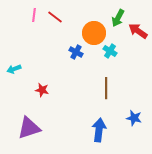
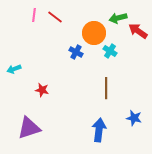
green arrow: rotated 48 degrees clockwise
